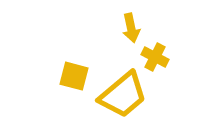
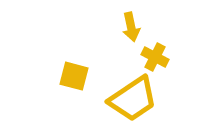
yellow arrow: moved 1 px up
yellow trapezoid: moved 10 px right, 4 px down; rotated 6 degrees clockwise
